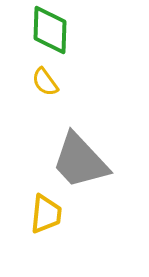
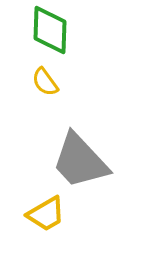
yellow trapezoid: rotated 54 degrees clockwise
